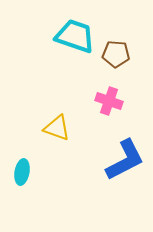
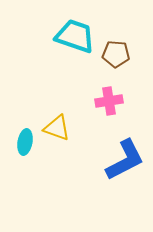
pink cross: rotated 28 degrees counterclockwise
cyan ellipse: moved 3 px right, 30 px up
